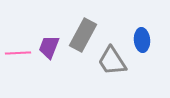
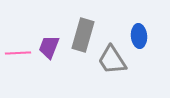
gray rectangle: rotated 12 degrees counterclockwise
blue ellipse: moved 3 px left, 4 px up
gray trapezoid: moved 1 px up
